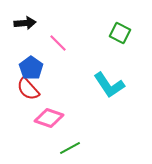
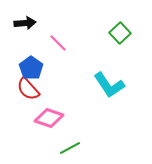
green square: rotated 20 degrees clockwise
